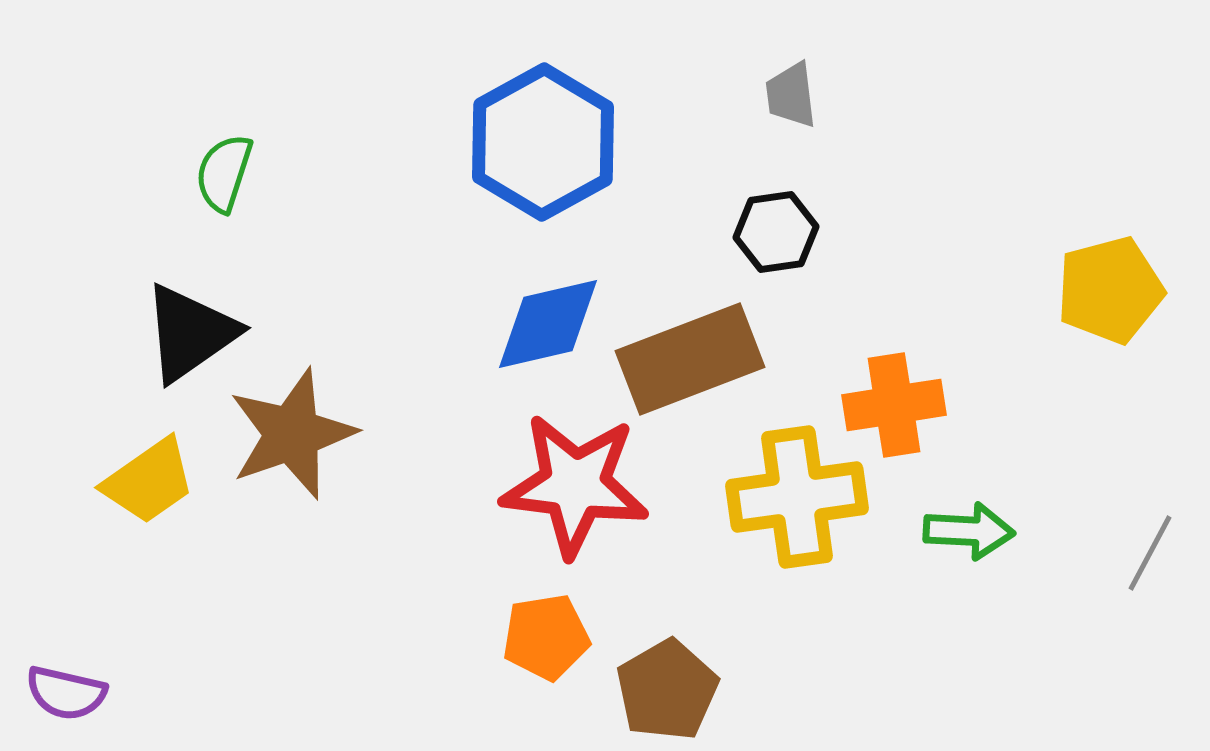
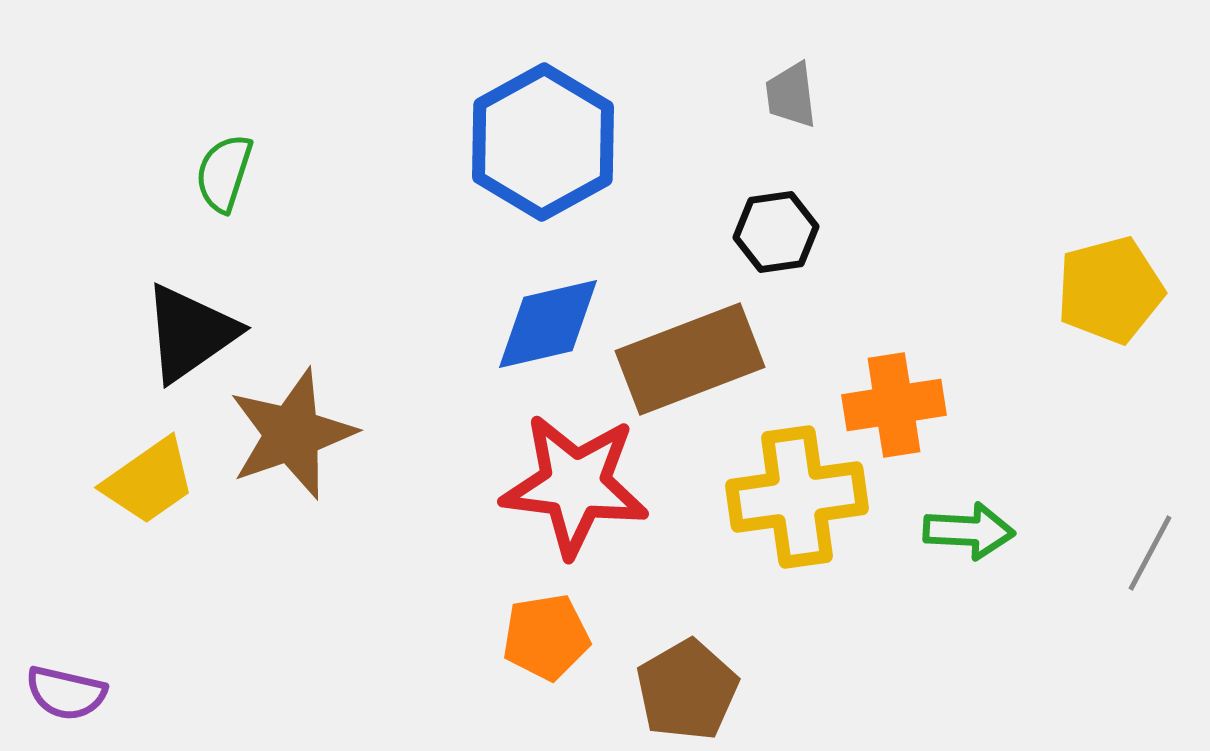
brown pentagon: moved 20 px right
